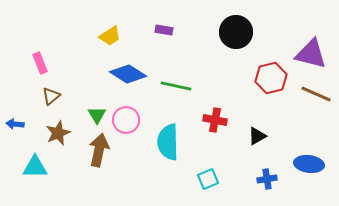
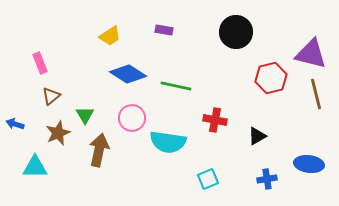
brown line: rotated 52 degrees clockwise
green triangle: moved 12 px left
pink circle: moved 6 px right, 2 px up
blue arrow: rotated 12 degrees clockwise
cyan semicircle: rotated 81 degrees counterclockwise
